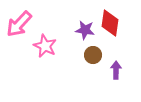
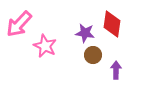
red diamond: moved 2 px right, 1 px down
purple star: moved 3 px down
